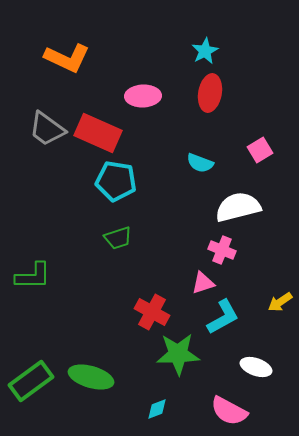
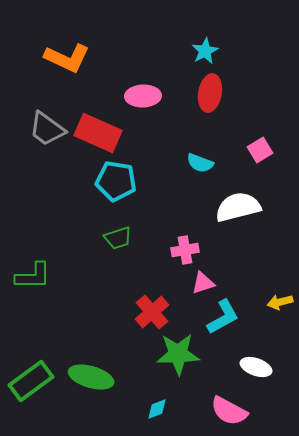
pink cross: moved 37 px left; rotated 32 degrees counterclockwise
yellow arrow: rotated 20 degrees clockwise
red cross: rotated 20 degrees clockwise
